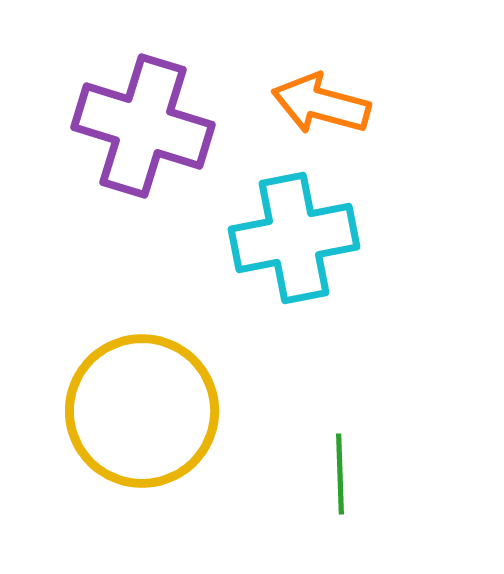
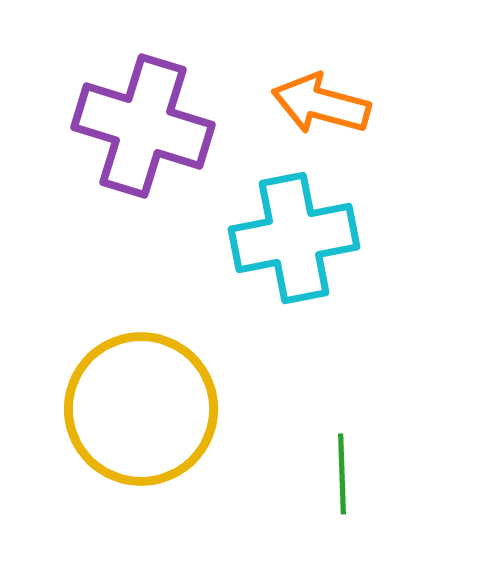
yellow circle: moved 1 px left, 2 px up
green line: moved 2 px right
